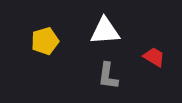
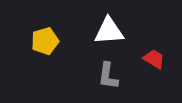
white triangle: moved 4 px right
red trapezoid: moved 2 px down
